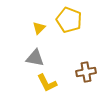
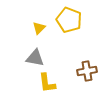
brown cross: moved 1 px right, 1 px up
yellow L-shape: rotated 20 degrees clockwise
